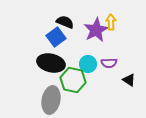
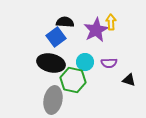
black semicircle: rotated 18 degrees counterclockwise
cyan circle: moved 3 px left, 2 px up
black triangle: rotated 16 degrees counterclockwise
gray ellipse: moved 2 px right
